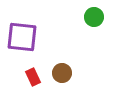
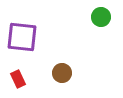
green circle: moved 7 px right
red rectangle: moved 15 px left, 2 px down
